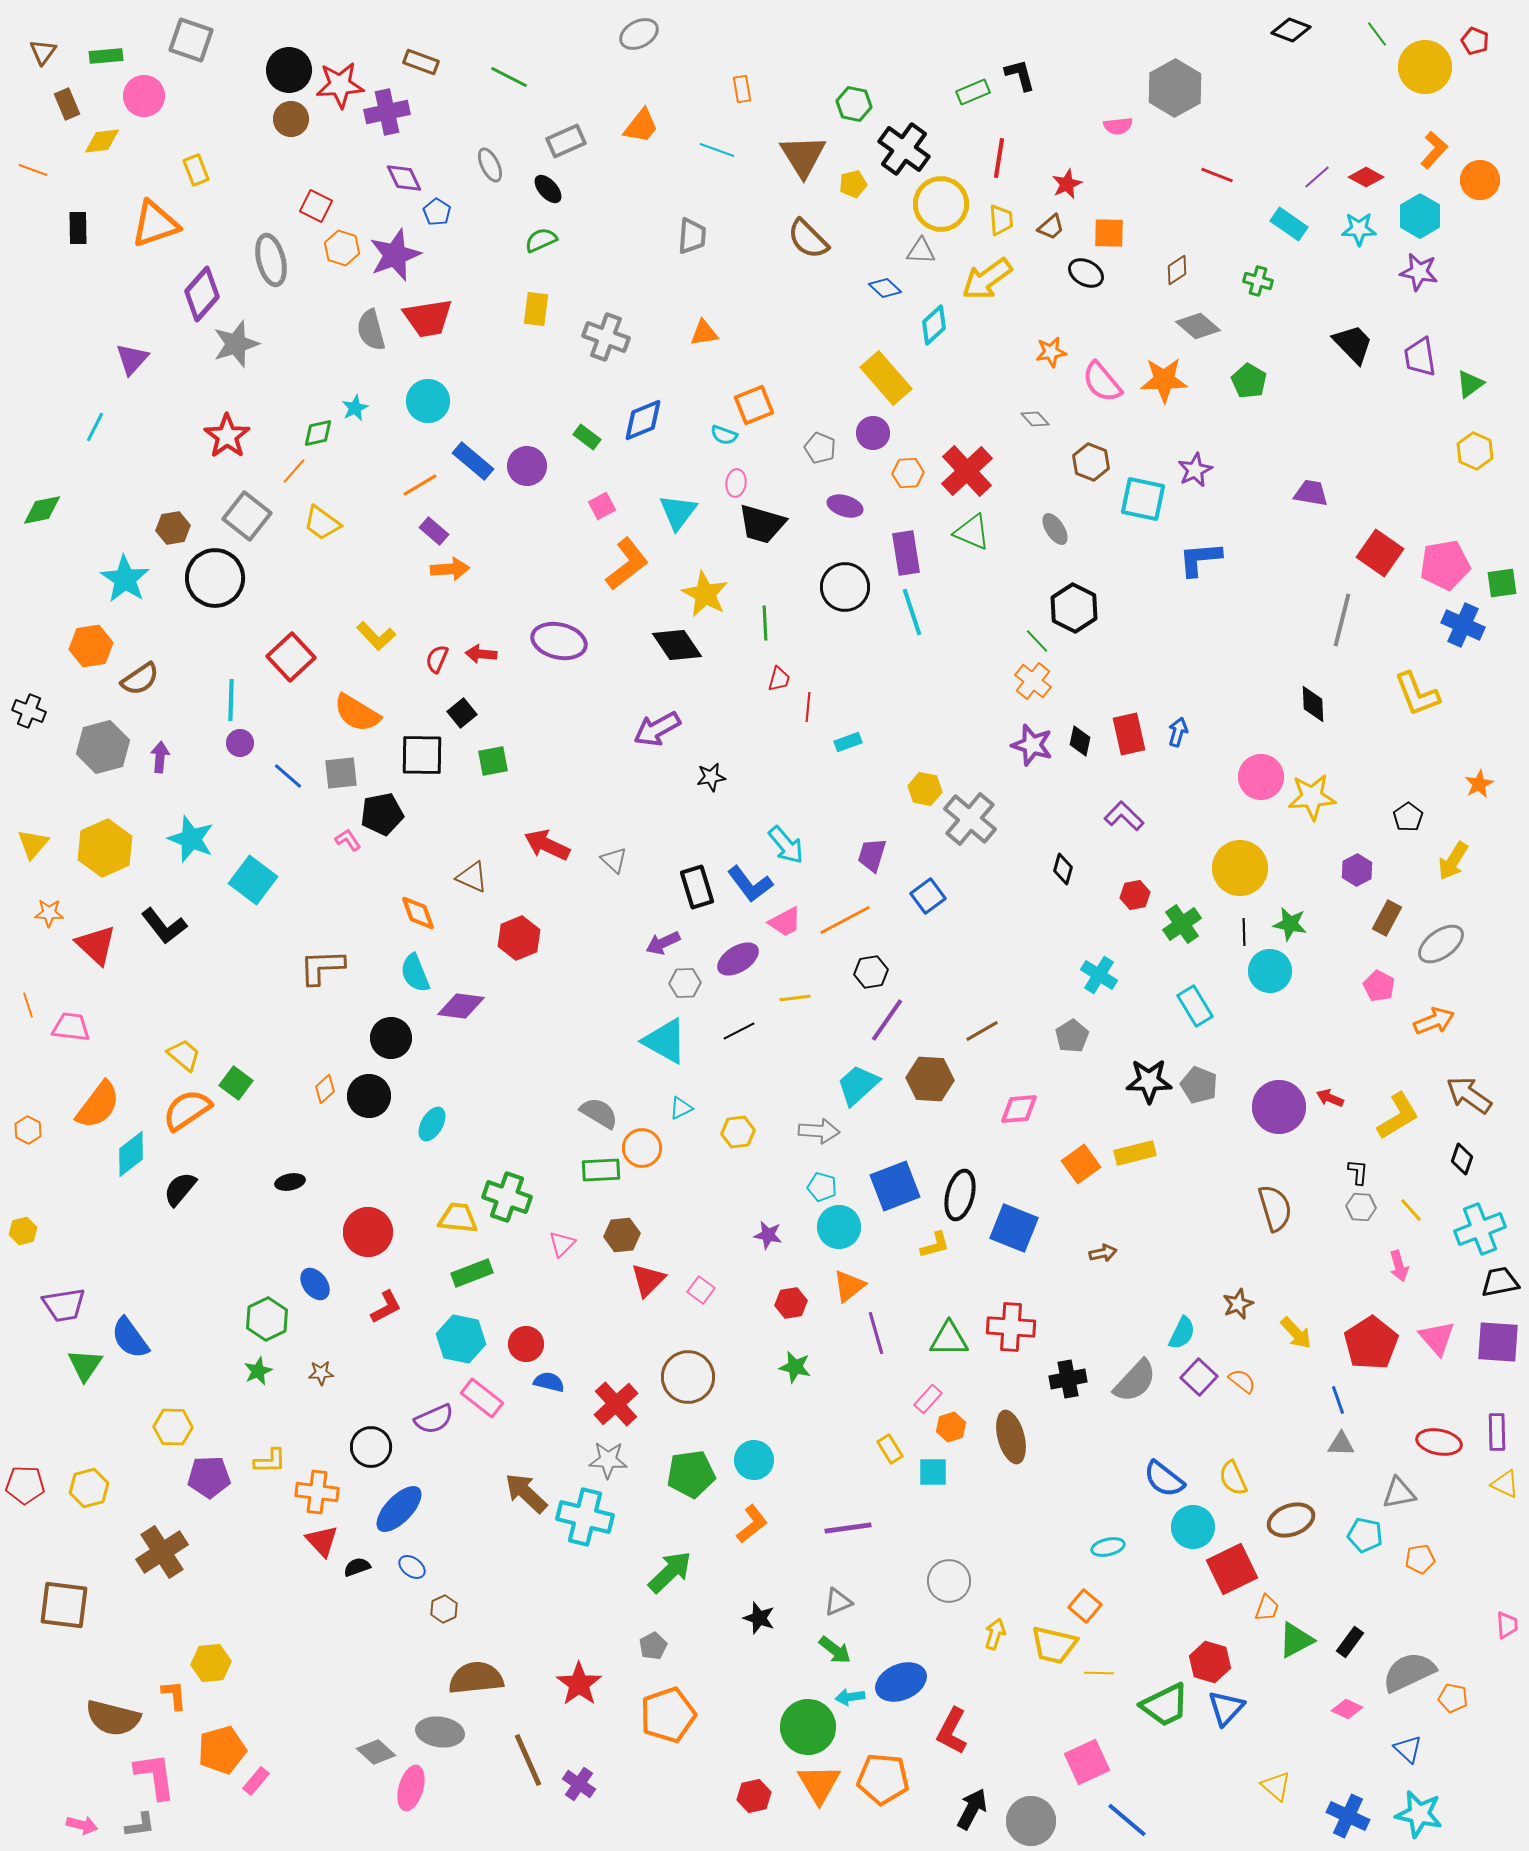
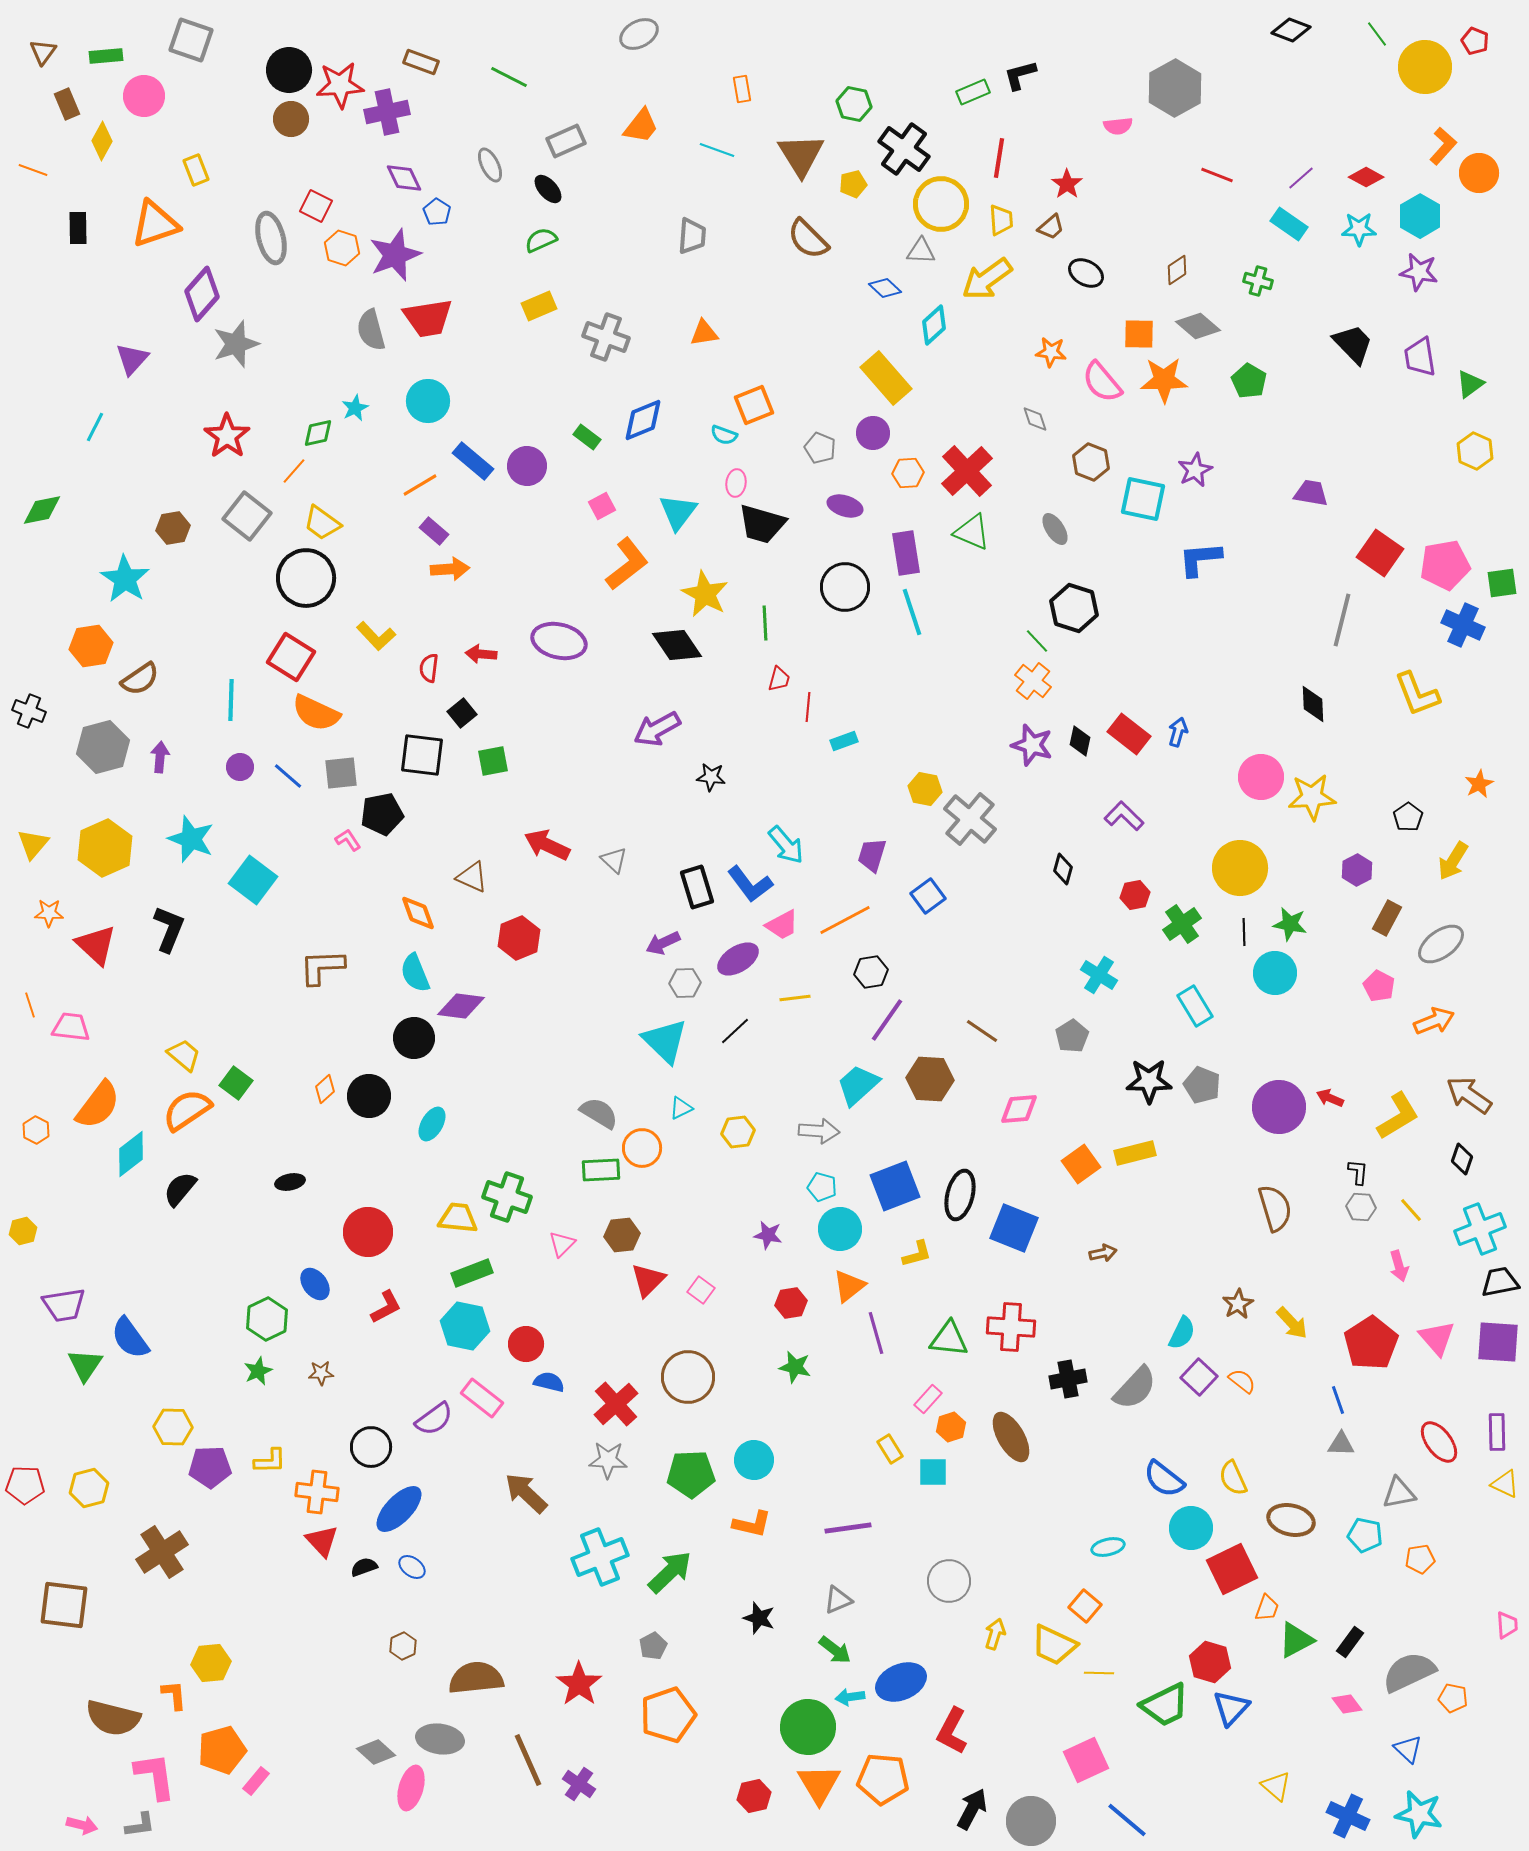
black L-shape at (1020, 75): rotated 90 degrees counterclockwise
yellow diamond at (102, 141): rotated 54 degrees counterclockwise
orange L-shape at (1434, 150): moved 9 px right, 4 px up
brown triangle at (803, 156): moved 2 px left, 1 px up
purple line at (1317, 177): moved 16 px left, 1 px down
orange circle at (1480, 180): moved 1 px left, 7 px up
red star at (1067, 184): rotated 12 degrees counterclockwise
orange square at (1109, 233): moved 30 px right, 101 px down
gray ellipse at (271, 260): moved 22 px up
yellow rectangle at (536, 309): moved 3 px right, 3 px up; rotated 60 degrees clockwise
orange star at (1051, 352): rotated 16 degrees clockwise
gray diamond at (1035, 419): rotated 24 degrees clockwise
black circle at (215, 578): moved 91 px right
black hexagon at (1074, 608): rotated 9 degrees counterclockwise
red square at (291, 657): rotated 15 degrees counterclockwise
red semicircle at (437, 659): moved 8 px left, 9 px down; rotated 16 degrees counterclockwise
orange semicircle at (357, 713): moved 41 px left; rotated 6 degrees counterclockwise
red rectangle at (1129, 734): rotated 39 degrees counterclockwise
cyan rectangle at (848, 742): moved 4 px left, 1 px up
purple circle at (240, 743): moved 24 px down
black square at (422, 755): rotated 6 degrees clockwise
black star at (711, 777): rotated 16 degrees clockwise
pink trapezoid at (785, 922): moved 3 px left, 3 px down
black L-shape at (164, 926): moved 5 px right, 3 px down; rotated 120 degrees counterclockwise
cyan circle at (1270, 971): moved 5 px right, 2 px down
orange line at (28, 1005): moved 2 px right
black line at (739, 1031): moved 4 px left; rotated 16 degrees counterclockwise
brown line at (982, 1031): rotated 64 degrees clockwise
black circle at (391, 1038): moved 23 px right
cyan triangle at (665, 1041): rotated 15 degrees clockwise
gray pentagon at (1199, 1085): moved 3 px right
orange hexagon at (28, 1130): moved 8 px right
cyan circle at (839, 1227): moved 1 px right, 2 px down
yellow L-shape at (935, 1245): moved 18 px left, 9 px down
brown star at (1238, 1304): rotated 8 degrees counterclockwise
yellow arrow at (1296, 1333): moved 4 px left, 10 px up
cyan hexagon at (461, 1339): moved 4 px right, 13 px up
green triangle at (949, 1339): rotated 6 degrees clockwise
gray semicircle at (1135, 1381): moved 7 px down
purple semicircle at (434, 1419): rotated 12 degrees counterclockwise
brown ellipse at (1011, 1437): rotated 15 degrees counterclockwise
red ellipse at (1439, 1442): rotated 42 degrees clockwise
green pentagon at (691, 1474): rotated 6 degrees clockwise
purple pentagon at (209, 1477): moved 1 px right, 10 px up
cyan cross at (585, 1517): moved 15 px right, 40 px down; rotated 36 degrees counterclockwise
brown ellipse at (1291, 1520): rotated 33 degrees clockwise
orange L-shape at (752, 1524): rotated 51 degrees clockwise
cyan circle at (1193, 1527): moved 2 px left, 1 px down
black semicircle at (357, 1567): moved 7 px right
gray triangle at (838, 1602): moved 2 px up
brown hexagon at (444, 1609): moved 41 px left, 37 px down
yellow trapezoid at (1054, 1645): rotated 12 degrees clockwise
blue triangle at (1226, 1708): moved 5 px right
pink diamond at (1347, 1709): moved 5 px up; rotated 28 degrees clockwise
gray ellipse at (440, 1732): moved 7 px down
pink square at (1087, 1762): moved 1 px left, 2 px up
